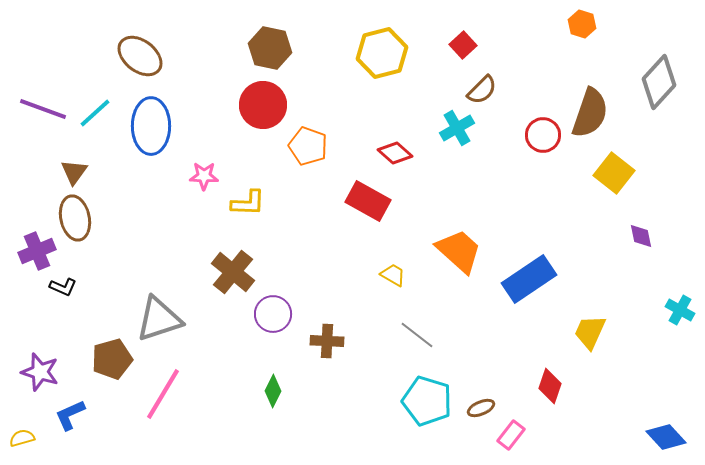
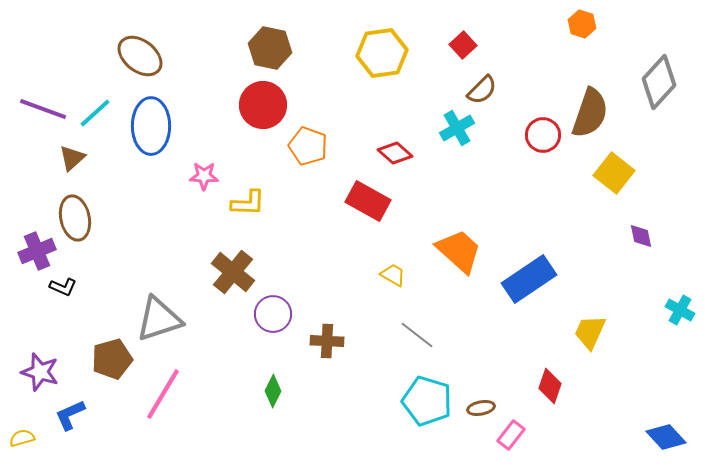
yellow hexagon at (382, 53): rotated 6 degrees clockwise
brown triangle at (74, 172): moved 2 px left, 14 px up; rotated 12 degrees clockwise
brown ellipse at (481, 408): rotated 12 degrees clockwise
